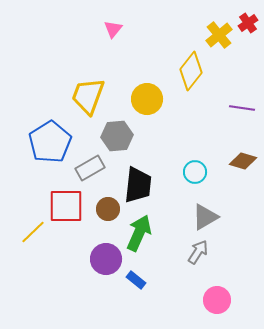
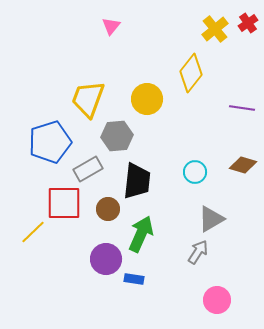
pink triangle: moved 2 px left, 3 px up
yellow cross: moved 4 px left, 6 px up
yellow diamond: moved 2 px down
yellow trapezoid: moved 3 px down
blue pentagon: rotated 15 degrees clockwise
brown diamond: moved 4 px down
gray rectangle: moved 2 px left, 1 px down
black trapezoid: moved 1 px left, 4 px up
red square: moved 2 px left, 3 px up
gray triangle: moved 6 px right, 2 px down
green arrow: moved 2 px right, 1 px down
blue rectangle: moved 2 px left, 1 px up; rotated 30 degrees counterclockwise
